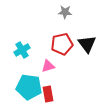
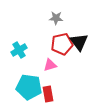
gray star: moved 9 px left, 6 px down
black triangle: moved 8 px left, 2 px up
cyan cross: moved 3 px left
pink triangle: moved 2 px right, 1 px up
